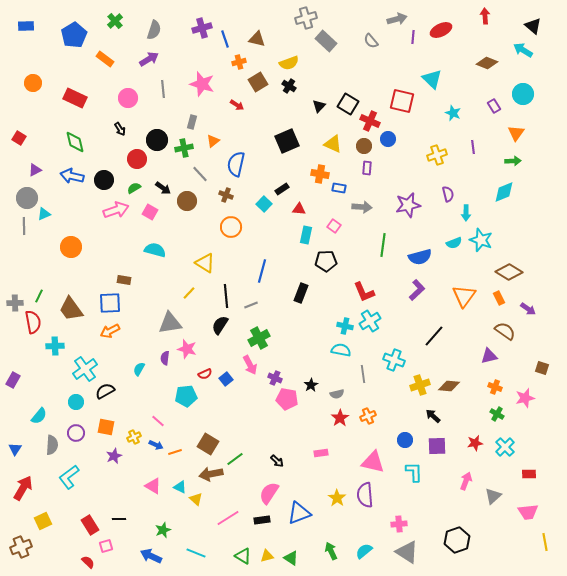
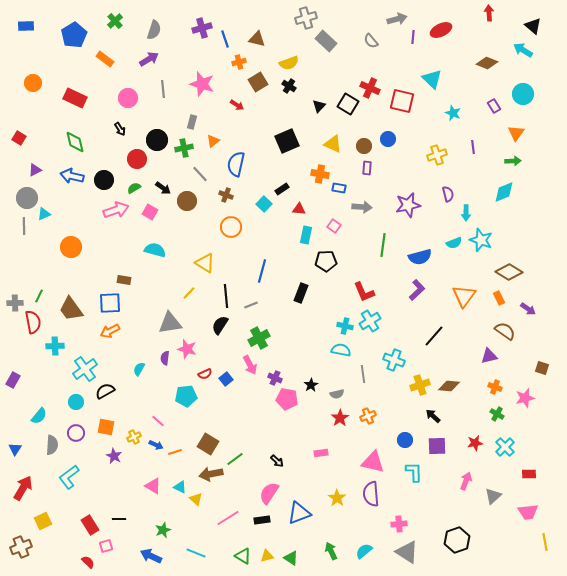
red arrow at (485, 16): moved 4 px right, 3 px up
red cross at (370, 121): moved 33 px up
purple star at (114, 456): rotated 21 degrees counterclockwise
purple semicircle at (365, 495): moved 6 px right, 1 px up
